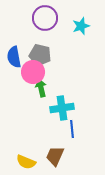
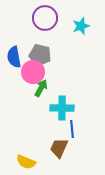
green arrow: rotated 42 degrees clockwise
cyan cross: rotated 10 degrees clockwise
brown trapezoid: moved 4 px right, 8 px up
